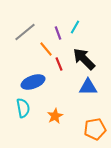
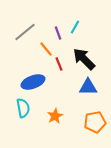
orange pentagon: moved 7 px up
